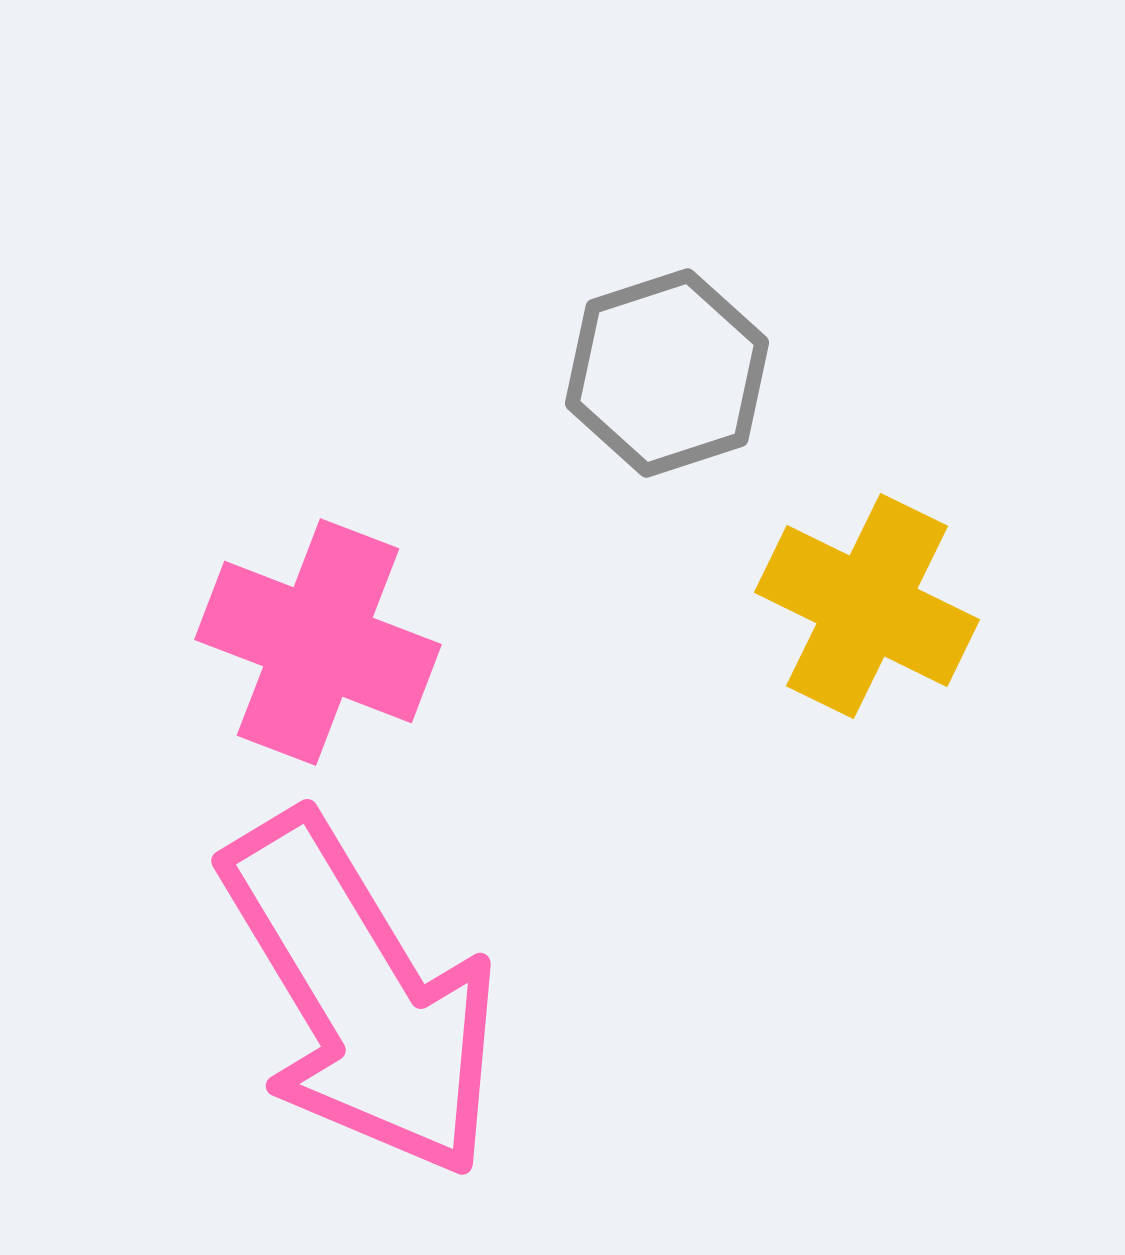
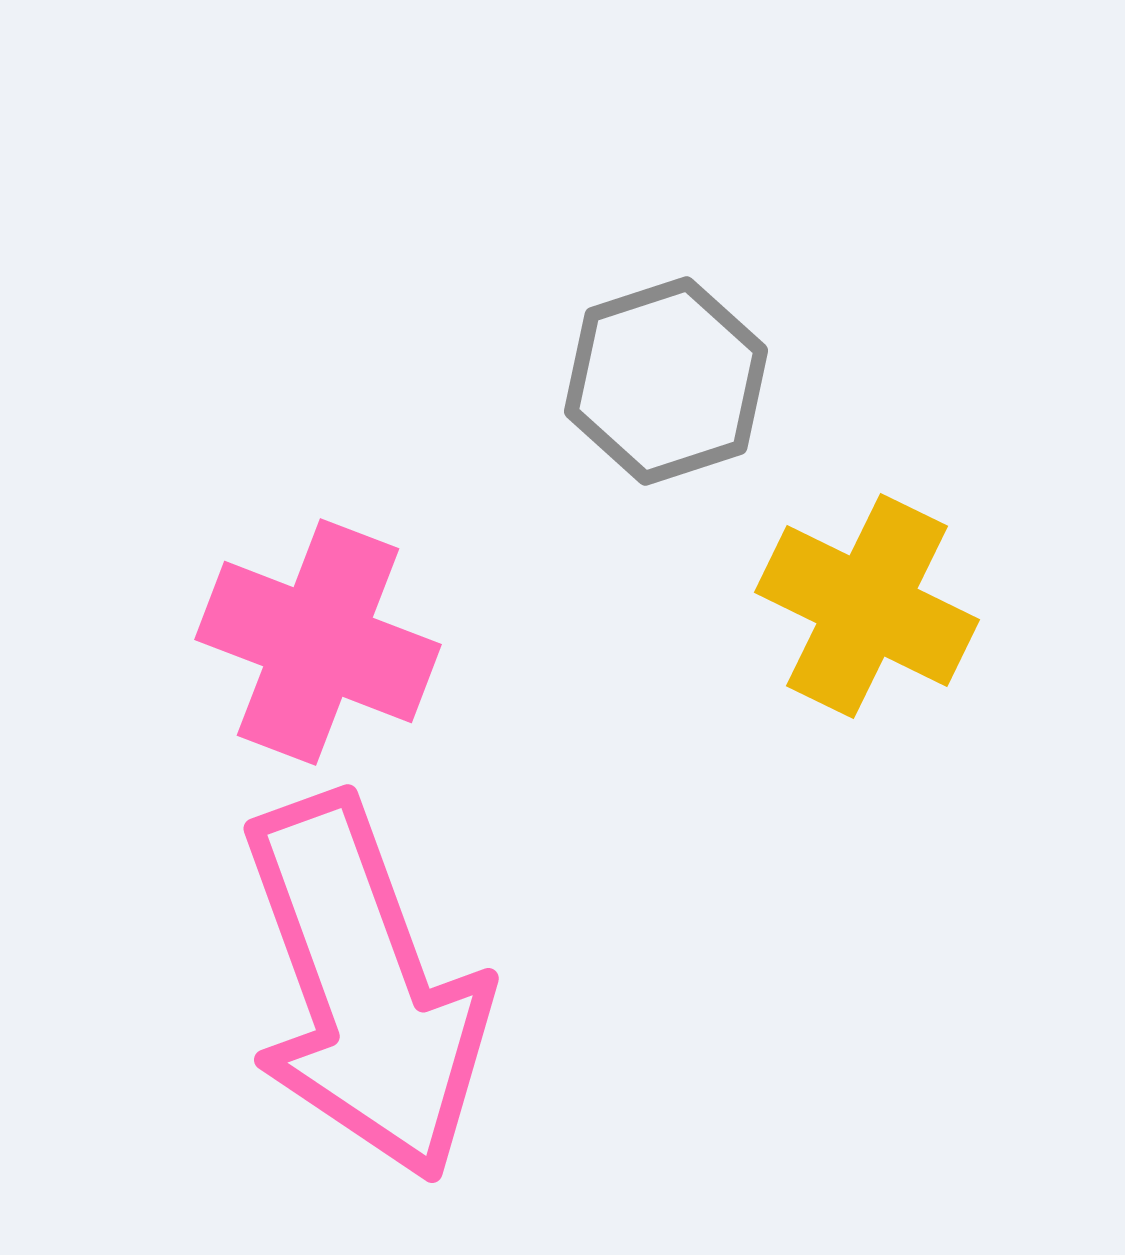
gray hexagon: moved 1 px left, 8 px down
pink arrow: moved 4 px right, 8 px up; rotated 11 degrees clockwise
